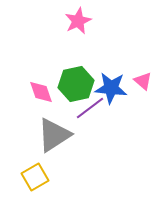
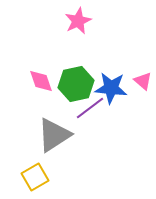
pink diamond: moved 11 px up
